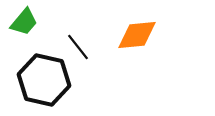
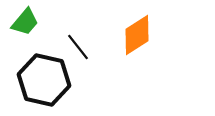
green trapezoid: moved 1 px right
orange diamond: rotated 27 degrees counterclockwise
